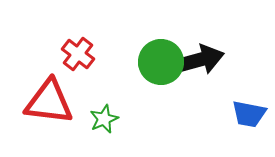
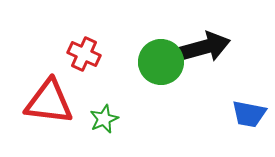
red cross: moved 6 px right; rotated 12 degrees counterclockwise
black arrow: moved 6 px right, 13 px up
